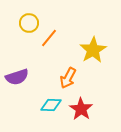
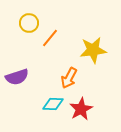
orange line: moved 1 px right
yellow star: rotated 24 degrees clockwise
orange arrow: moved 1 px right
cyan diamond: moved 2 px right, 1 px up
red star: rotated 10 degrees clockwise
